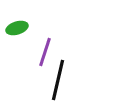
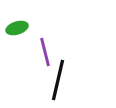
purple line: rotated 32 degrees counterclockwise
